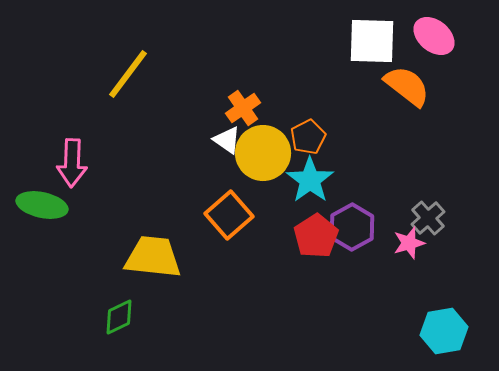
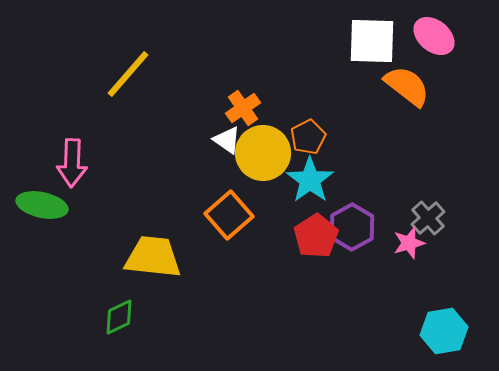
yellow line: rotated 4 degrees clockwise
